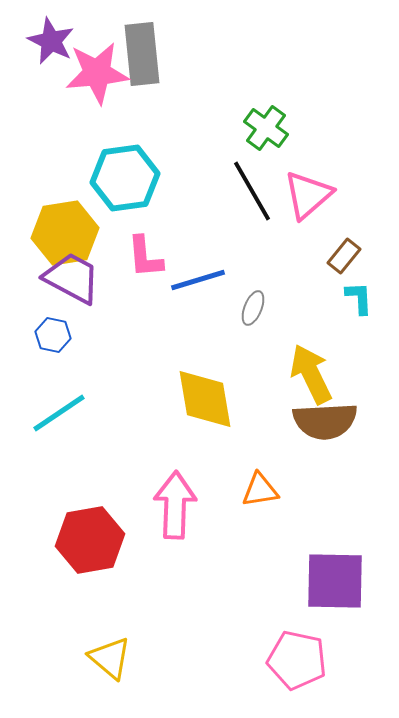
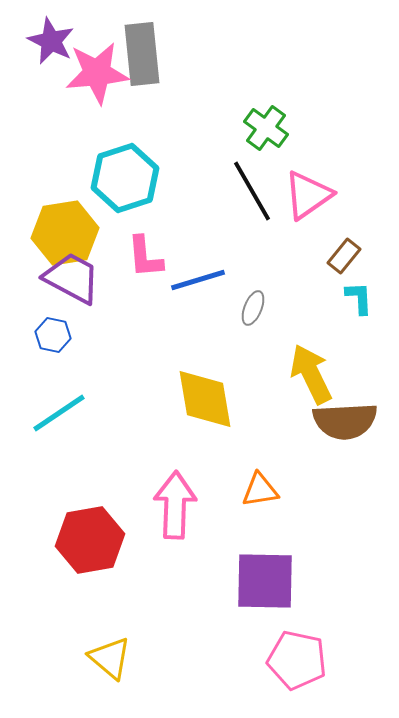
cyan hexagon: rotated 10 degrees counterclockwise
pink triangle: rotated 6 degrees clockwise
brown semicircle: moved 20 px right
purple square: moved 70 px left
